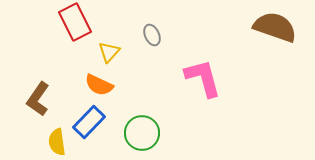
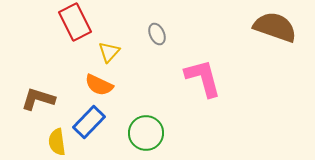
gray ellipse: moved 5 px right, 1 px up
brown L-shape: rotated 72 degrees clockwise
green circle: moved 4 px right
